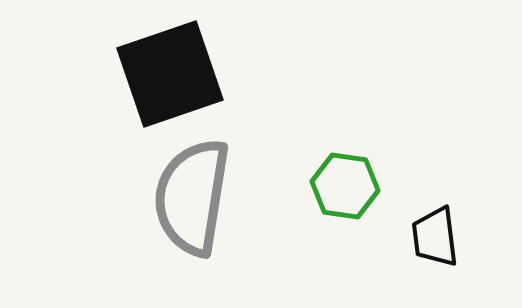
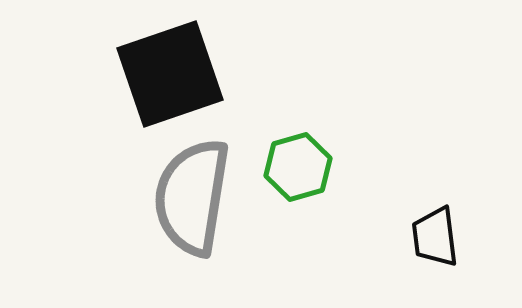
green hexagon: moved 47 px left, 19 px up; rotated 24 degrees counterclockwise
